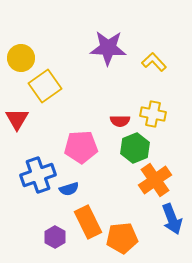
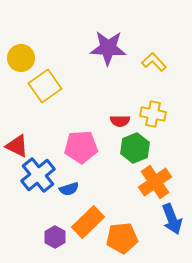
red triangle: moved 27 px down; rotated 35 degrees counterclockwise
blue cross: rotated 20 degrees counterclockwise
orange cross: moved 2 px down
orange rectangle: rotated 72 degrees clockwise
